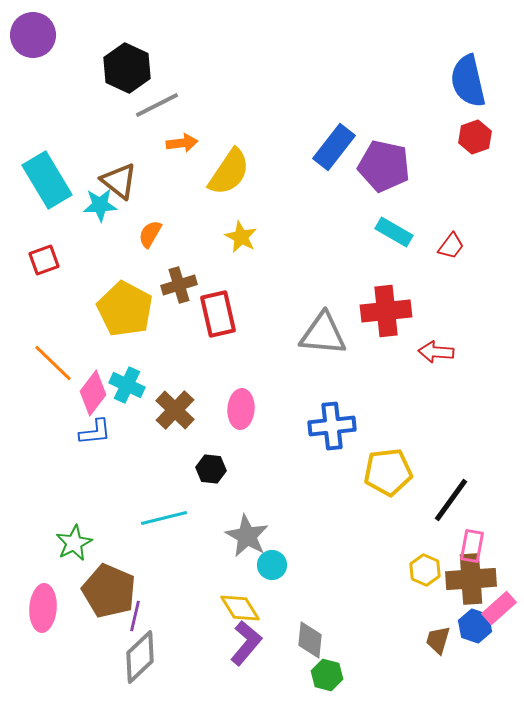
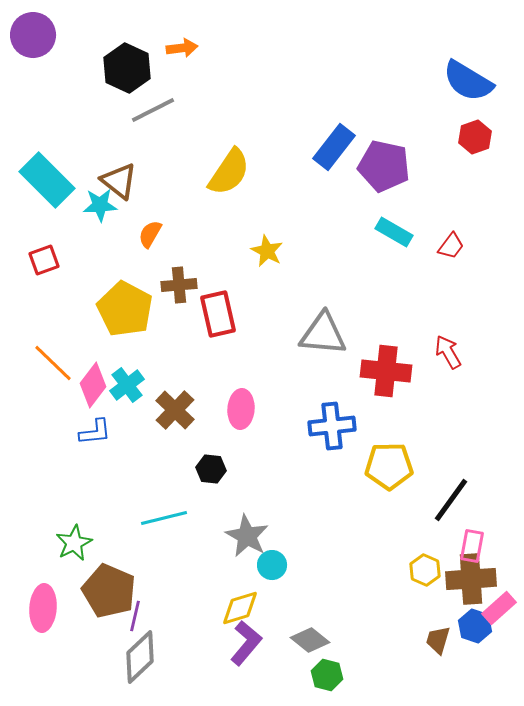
blue semicircle at (468, 81): rotated 46 degrees counterclockwise
gray line at (157, 105): moved 4 px left, 5 px down
orange arrow at (182, 143): moved 95 px up
cyan rectangle at (47, 180): rotated 14 degrees counterclockwise
yellow star at (241, 237): moved 26 px right, 14 px down
brown cross at (179, 285): rotated 12 degrees clockwise
red cross at (386, 311): moved 60 px down; rotated 12 degrees clockwise
red arrow at (436, 352): moved 12 px right; rotated 56 degrees clockwise
cyan cross at (127, 385): rotated 28 degrees clockwise
pink diamond at (93, 393): moved 8 px up
yellow pentagon at (388, 472): moved 1 px right, 6 px up; rotated 6 degrees clockwise
yellow diamond at (240, 608): rotated 75 degrees counterclockwise
gray diamond at (310, 640): rotated 57 degrees counterclockwise
